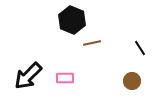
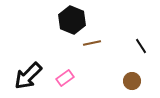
black line: moved 1 px right, 2 px up
pink rectangle: rotated 36 degrees counterclockwise
